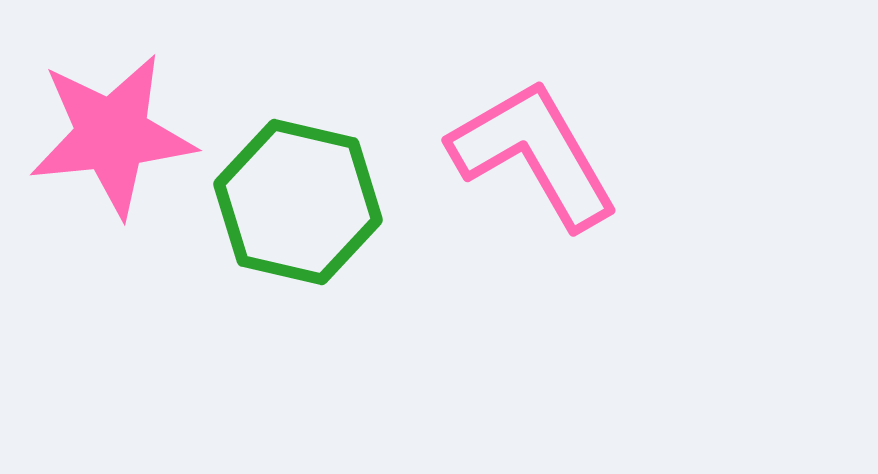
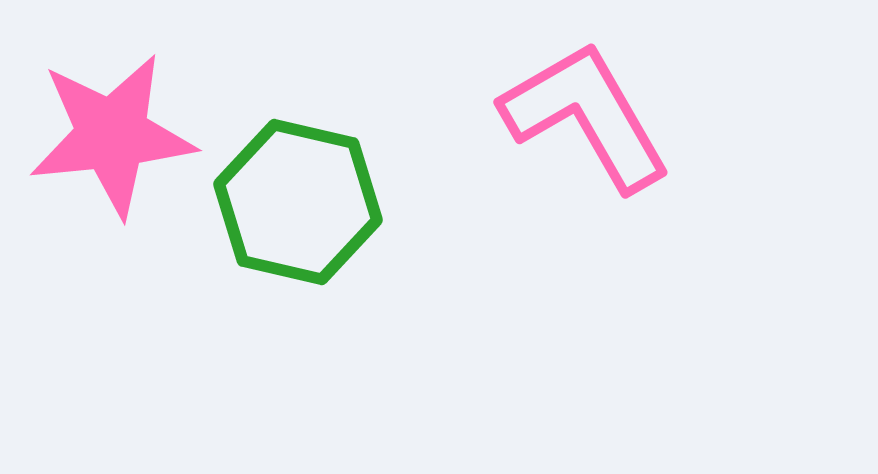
pink L-shape: moved 52 px right, 38 px up
